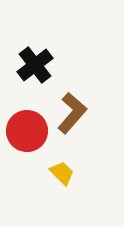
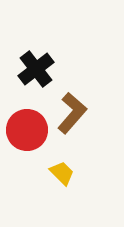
black cross: moved 1 px right, 4 px down
red circle: moved 1 px up
